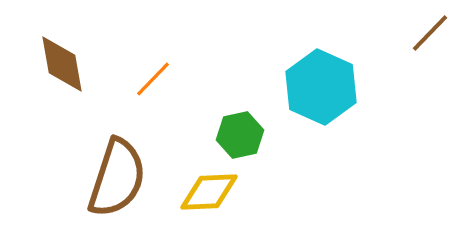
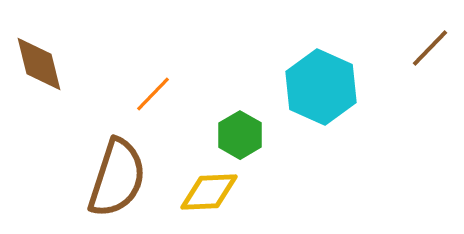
brown line: moved 15 px down
brown diamond: moved 23 px left; rotated 4 degrees counterclockwise
orange line: moved 15 px down
green hexagon: rotated 18 degrees counterclockwise
